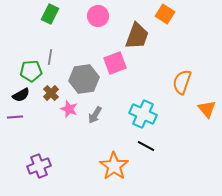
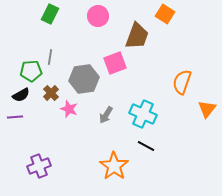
orange triangle: rotated 18 degrees clockwise
gray arrow: moved 11 px right
